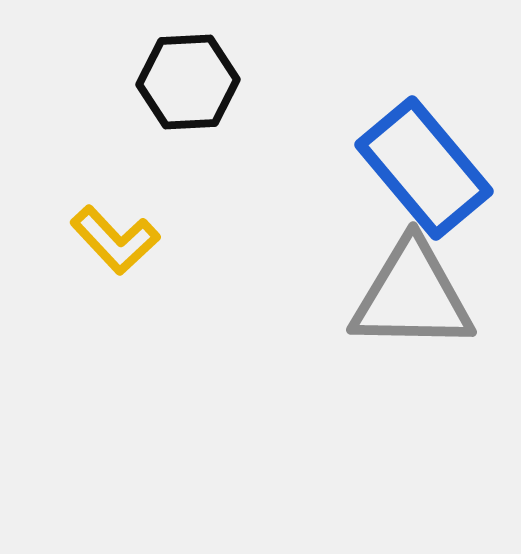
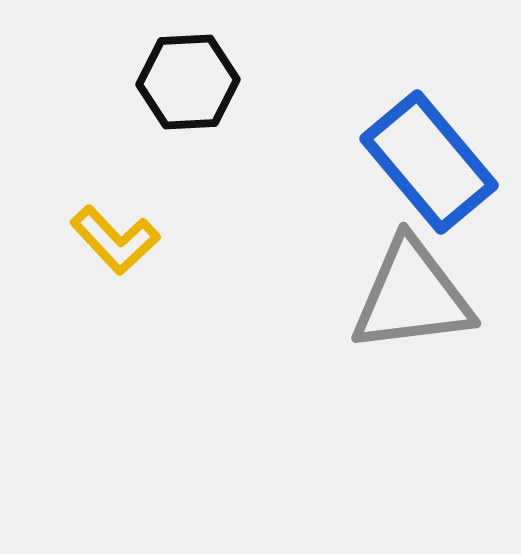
blue rectangle: moved 5 px right, 6 px up
gray triangle: rotated 8 degrees counterclockwise
